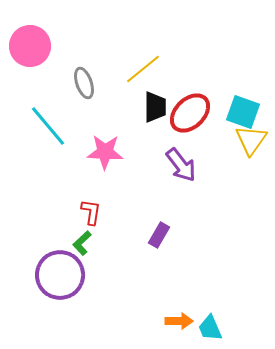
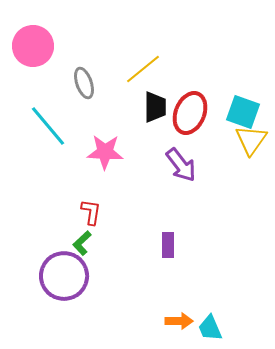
pink circle: moved 3 px right
red ellipse: rotated 24 degrees counterclockwise
purple rectangle: moved 9 px right, 10 px down; rotated 30 degrees counterclockwise
purple circle: moved 4 px right, 1 px down
